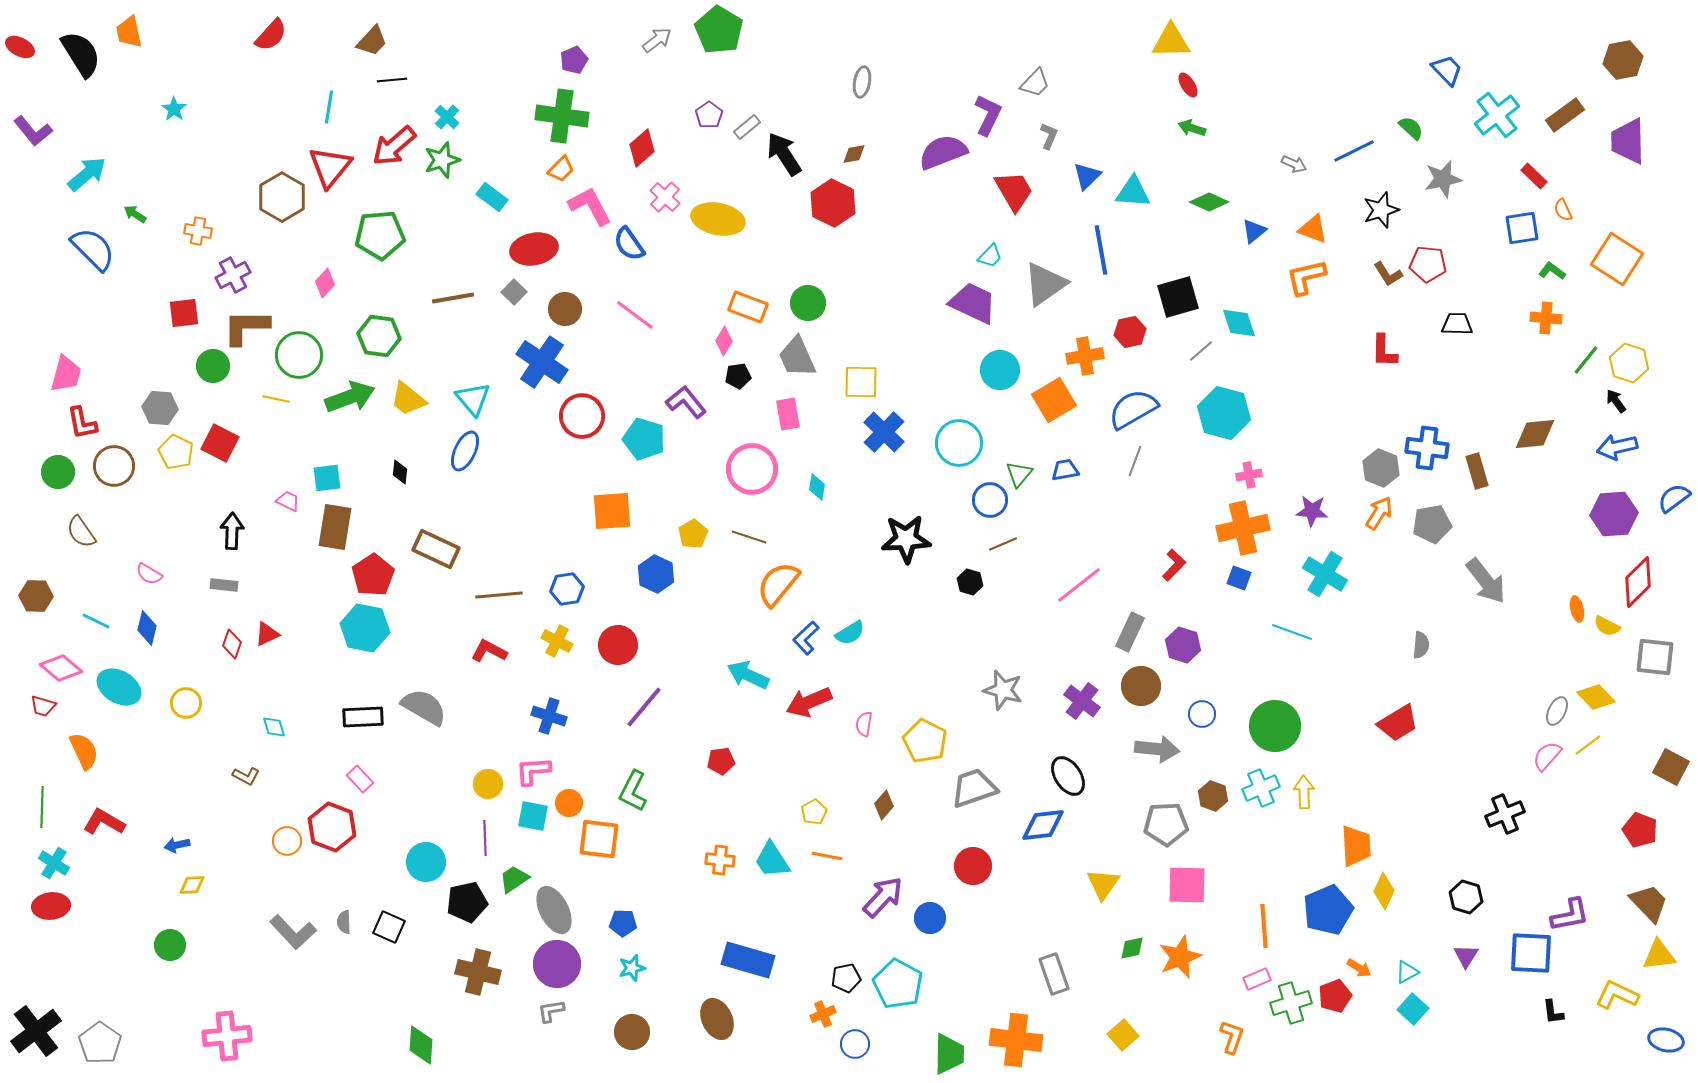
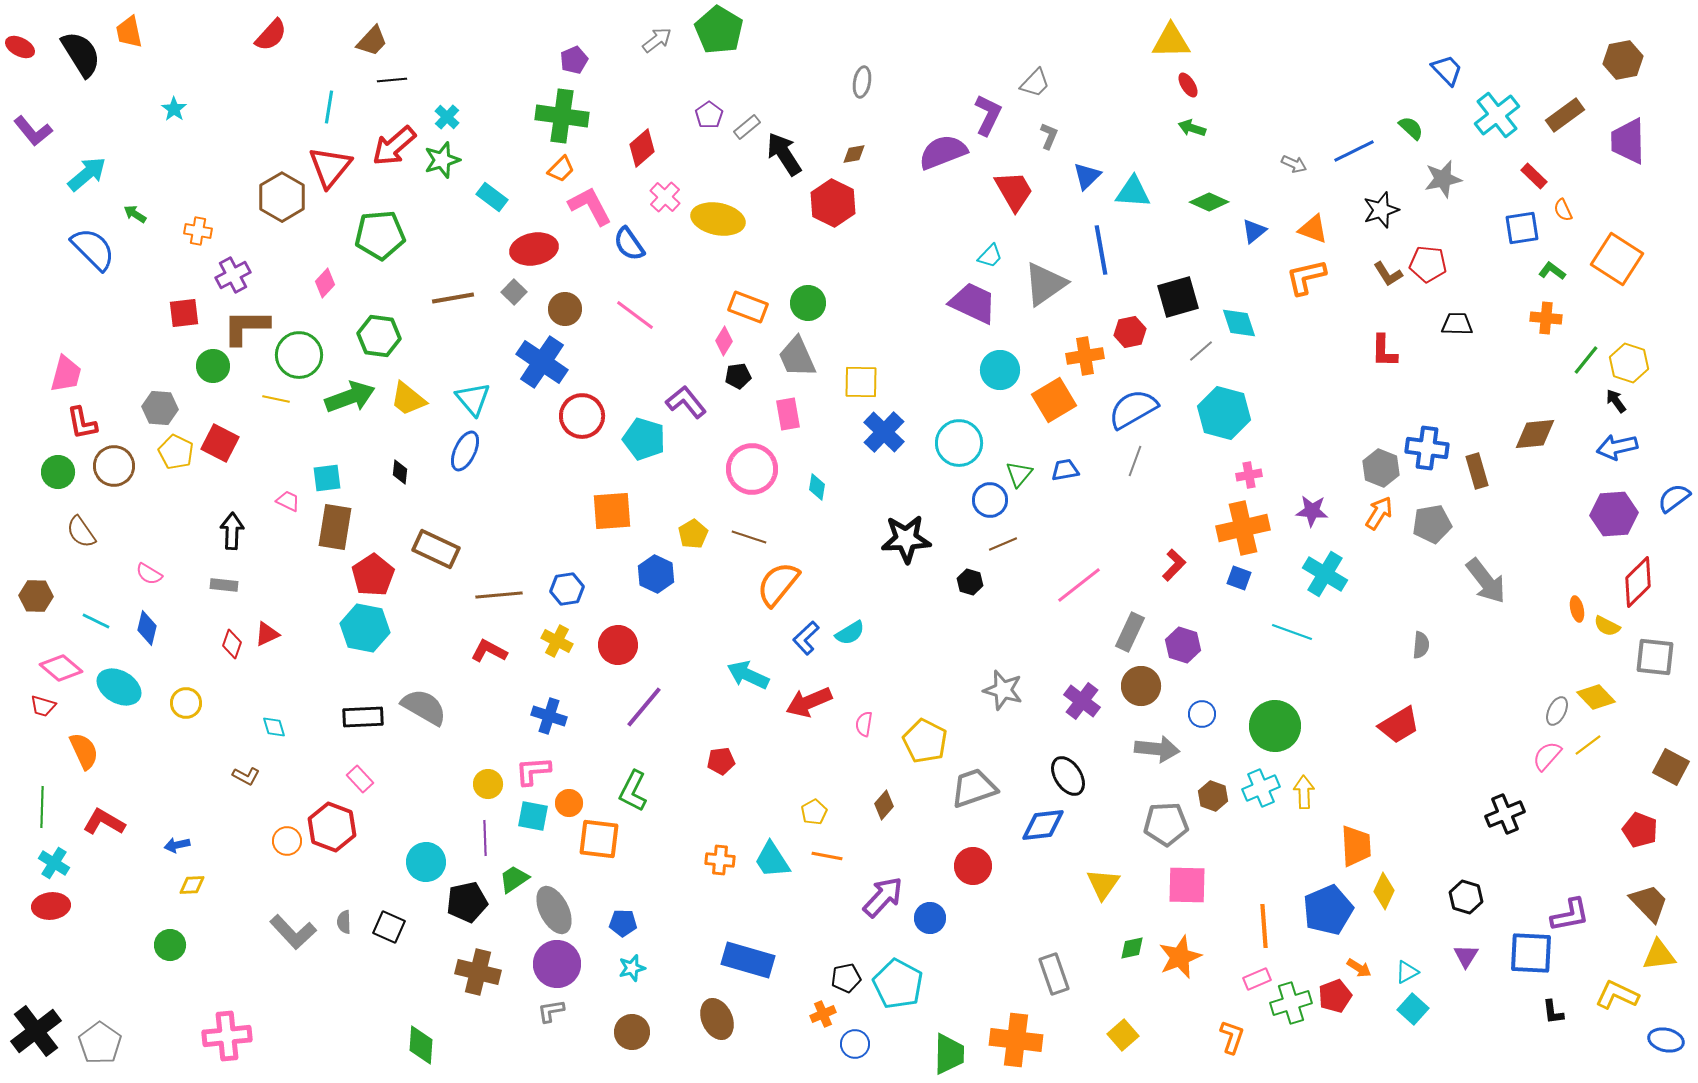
red trapezoid at (1398, 723): moved 1 px right, 2 px down
